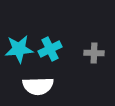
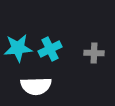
cyan star: moved 1 px left, 1 px up
white semicircle: moved 2 px left
